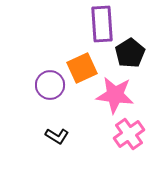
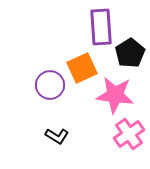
purple rectangle: moved 1 px left, 3 px down
